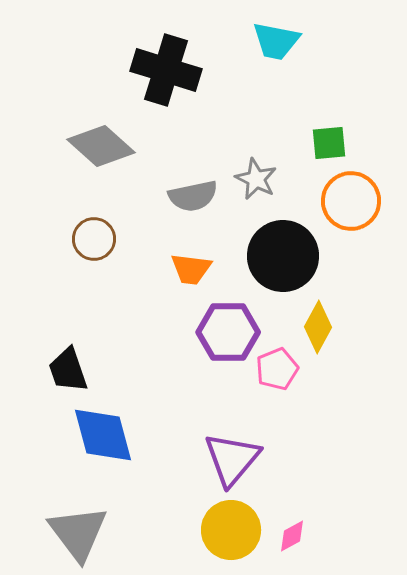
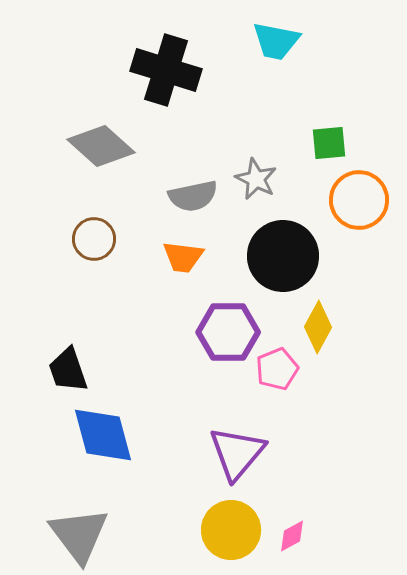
orange circle: moved 8 px right, 1 px up
orange trapezoid: moved 8 px left, 12 px up
purple triangle: moved 5 px right, 6 px up
gray triangle: moved 1 px right, 2 px down
